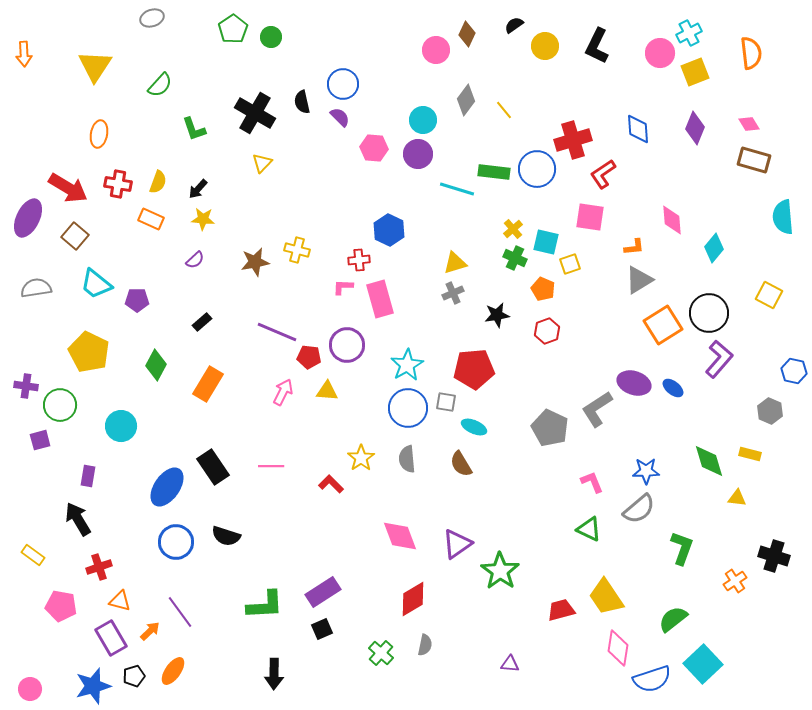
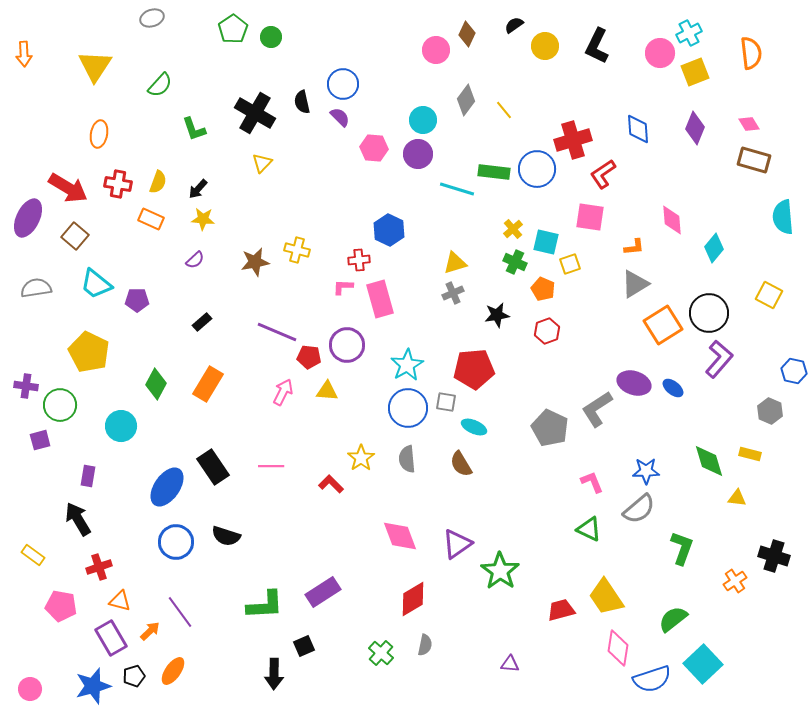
green cross at (515, 258): moved 4 px down
gray triangle at (639, 280): moved 4 px left, 4 px down
green diamond at (156, 365): moved 19 px down
black square at (322, 629): moved 18 px left, 17 px down
